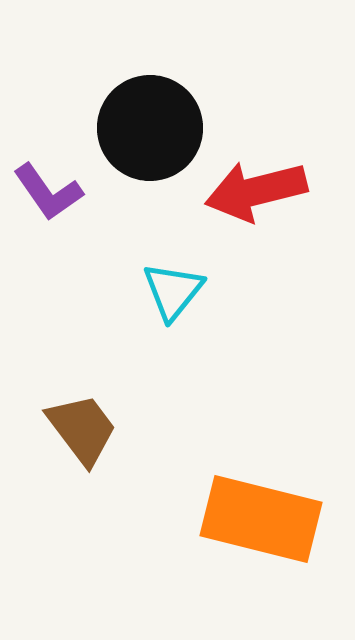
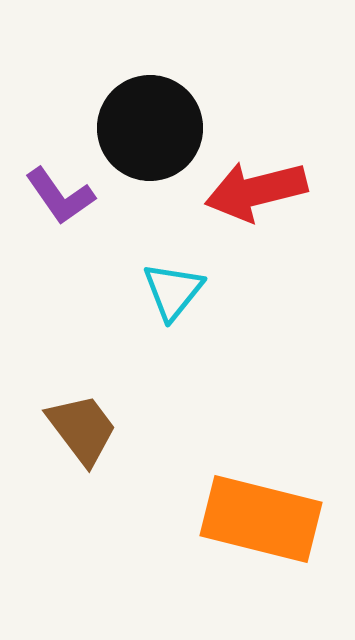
purple L-shape: moved 12 px right, 4 px down
